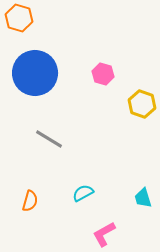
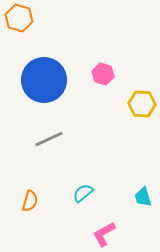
blue circle: moved 9 px right, 7 px down
yellow hexagon: rotated 16 degrees counterclockwise
gray line: rotated 56 degrees counterclockwise
cyan semicircle: rotated 10 degrees counterclockwise
cyan trapezoid: moved 1 px up
